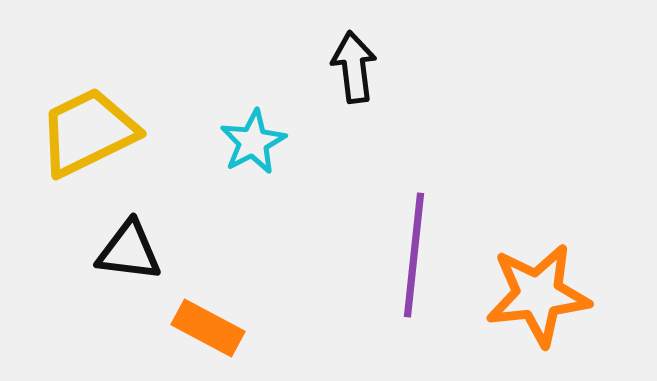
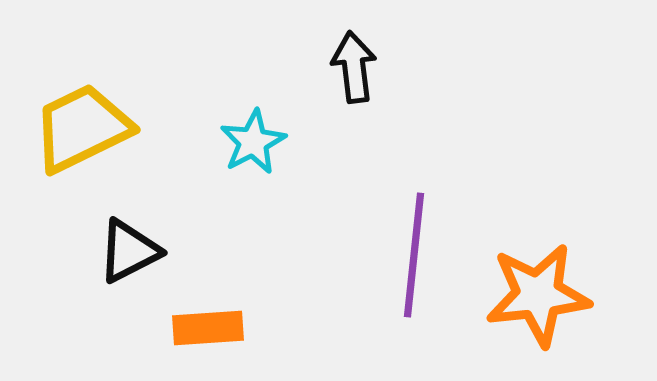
yellow trapezoid: moved 6 px left, 4 px up
black triangle: rotated 34 degrees counterclockwise
orange rectangle: rotated 32 degrees counterclockwise
